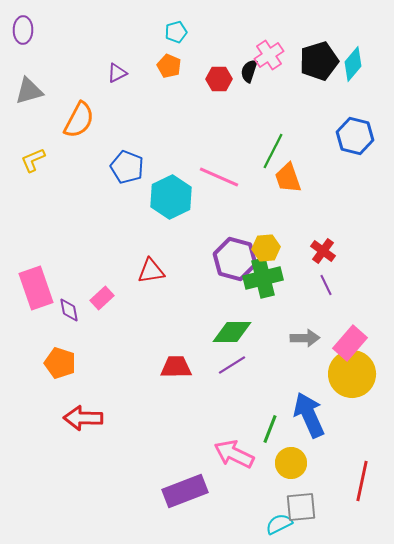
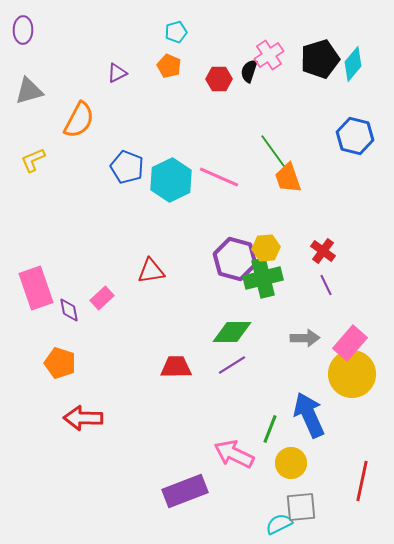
black pentagon at (319, 61): moved 1 px right, 2 px up
green line at (273, 151): rotated 63 degrees counterclockwise
cyan hexagon at (171, 197): moved 17 px up
